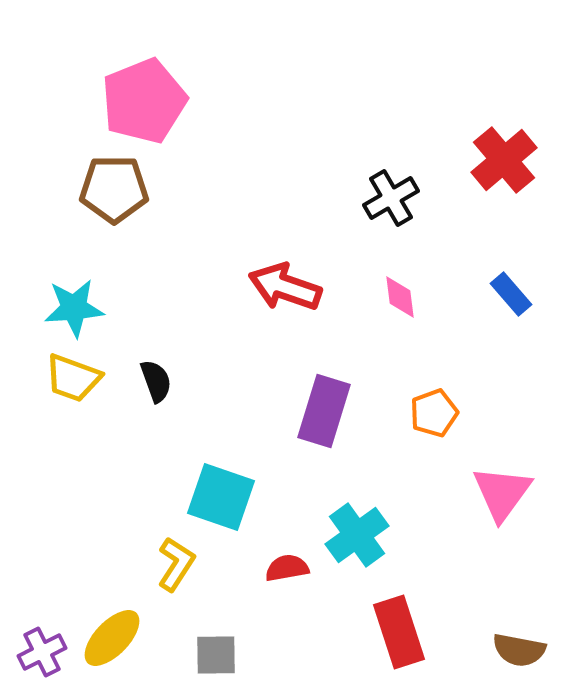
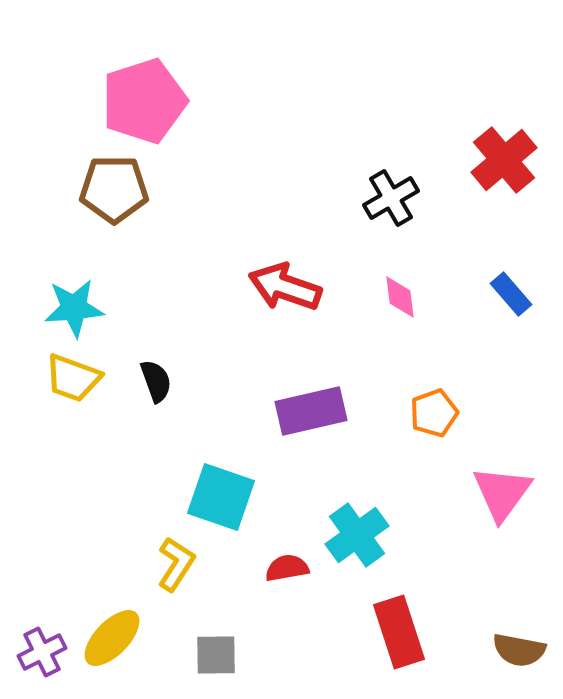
pink pentagon: rotated 4 degrees clockwise
purple rectangle: moved 13 px left; rotated 60 degrees clockwise
